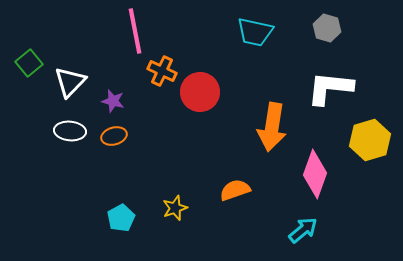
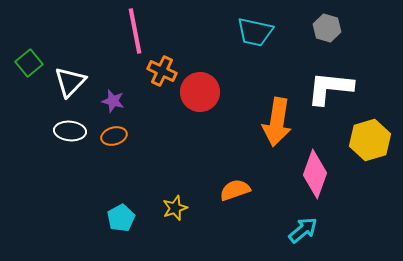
orange arrow: moved 5 px right, 5 px up
